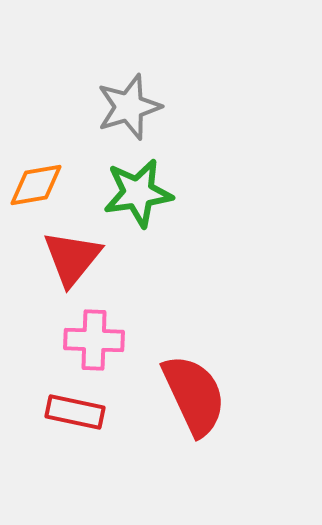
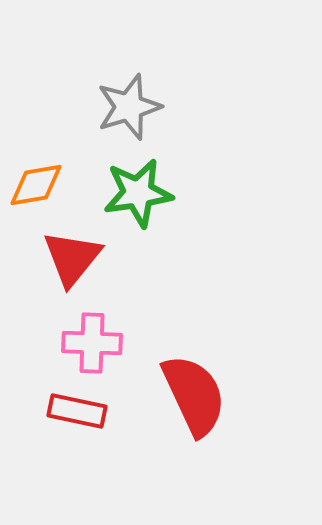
pink cross: moved 2 px left, 3 px down
red rectangle: moved 2 px right, 1 px up
